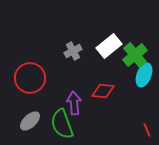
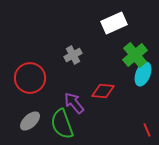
white rectangle: moved 5 px right, 23 px up; rotated 15 degrees clockwise
gray cross: moved 4 px down
cyan ellipse: moved 1 px left, 1 px up
purple arrow: rotated 35 degrees counterclockwise
